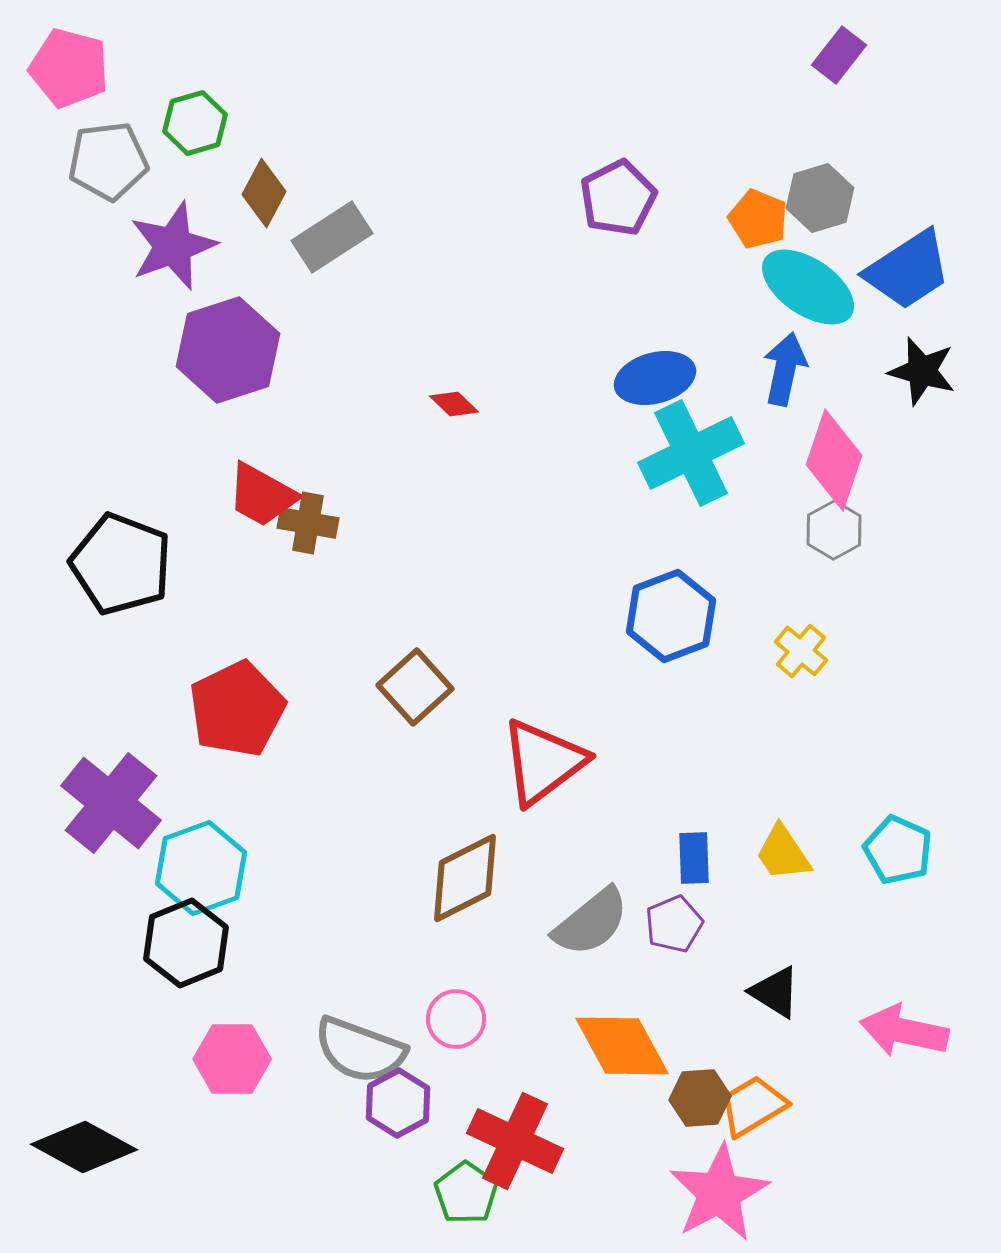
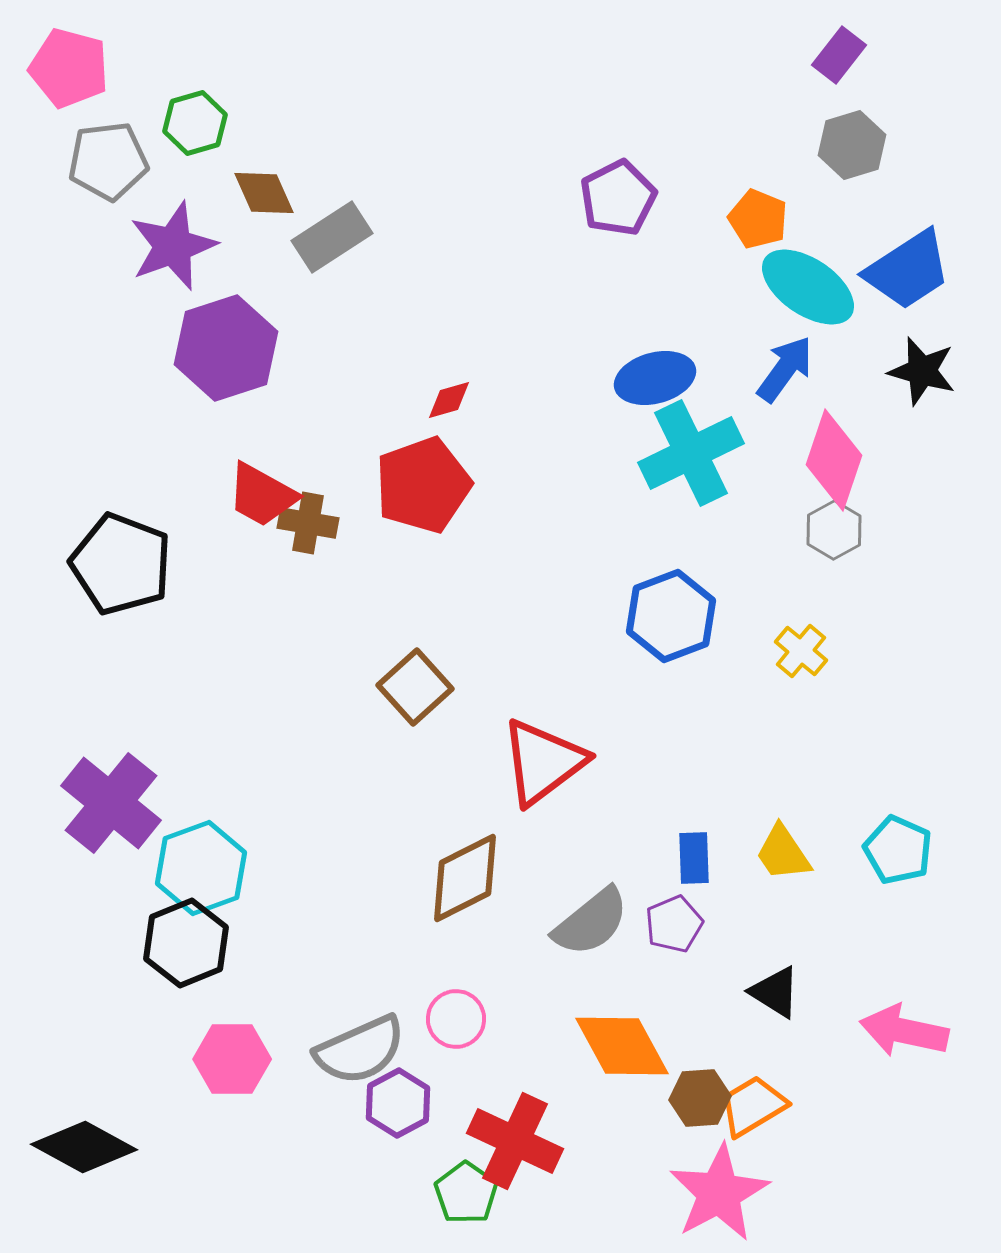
brown diamond at (264, 193): rotated 52 degrees counterclockwise
gray hexagon at (820, 198): moved 32 px right, 53 px up
purple hexagon at (228, 350): moved 2 px left, 2 px up
blue arrow at (785, 369): rotated 24 degrees clockwise
red diamond at (454, 404): moved 5 px left, 4 px up; rotated 60 degrees counterclockwise
red pentagon at (237, 709): moved 186 px right, 224 px up; rotated 6 degrees clockwise
gray semicircle at (360, 1050): rotated 44 degrees counterclockwise
